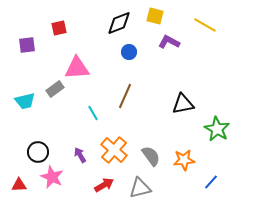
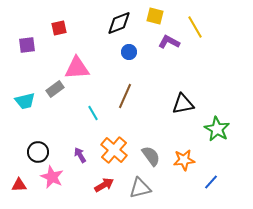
yellow line: moved 10 px left, 2 px down; rotated 30 degrees clockwise
